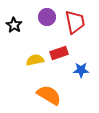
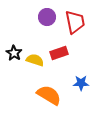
black star: moved 28 px down
yellow semicircle: rotated 30 degrees clockwise
blue star: moved 13 px down
